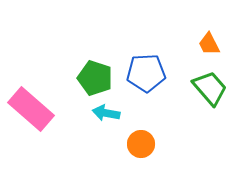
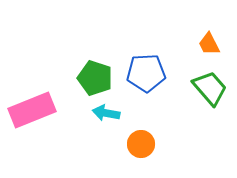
pink rectangle: moved 1 px right, 1 px down; rotated 63 degrees counterclockwise
